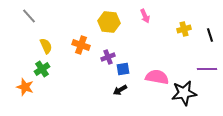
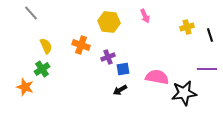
gray line: moved 2 px right, 3 px up
yellow cross: moved 3 px right, 2 px up
